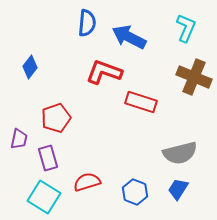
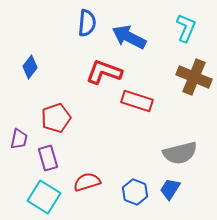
red rectangle: moved 4 px left, 1 px up
blue trapezoid: moved 8 px left
